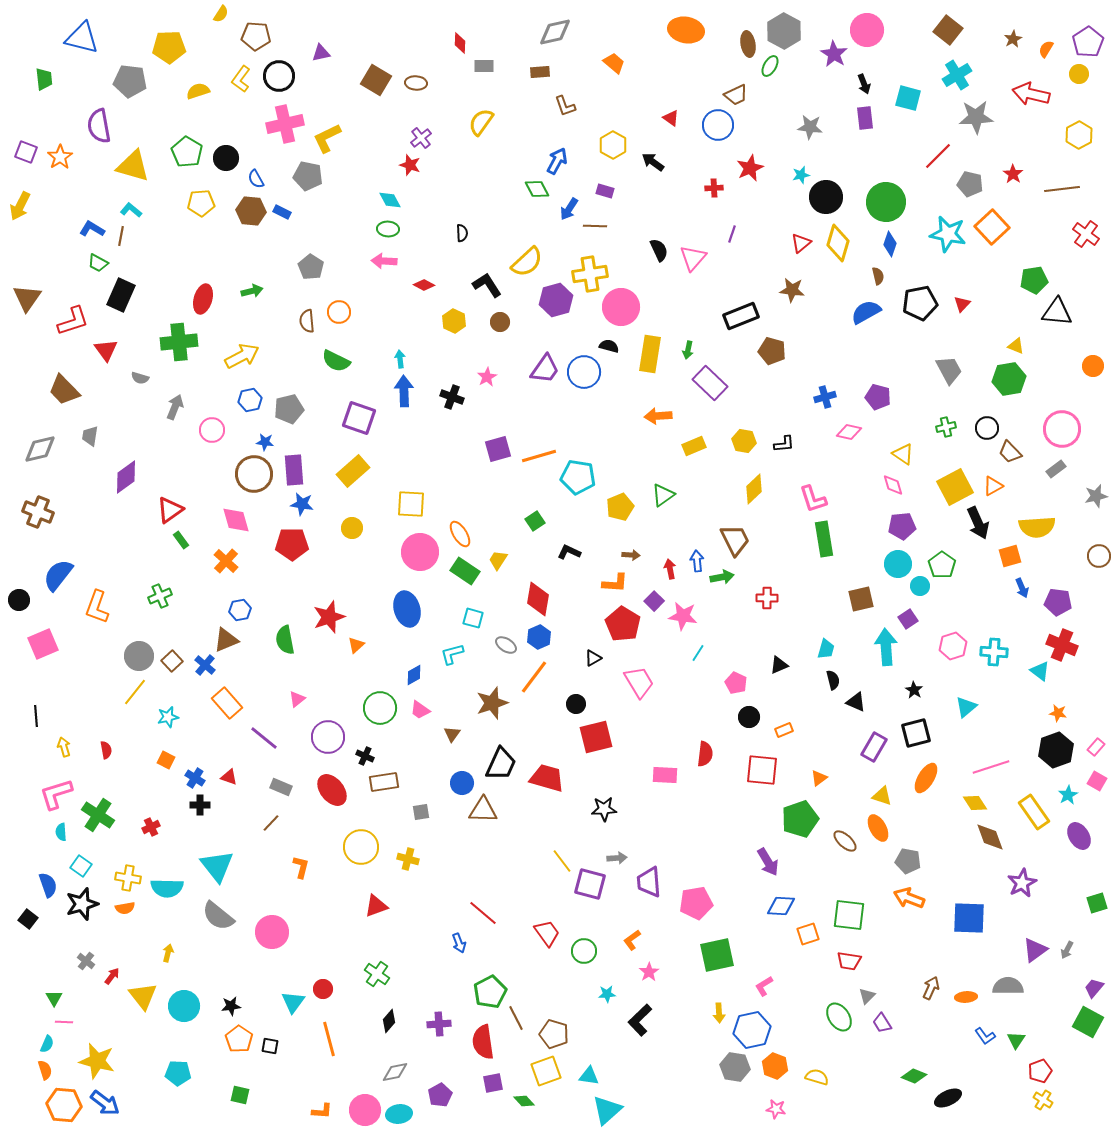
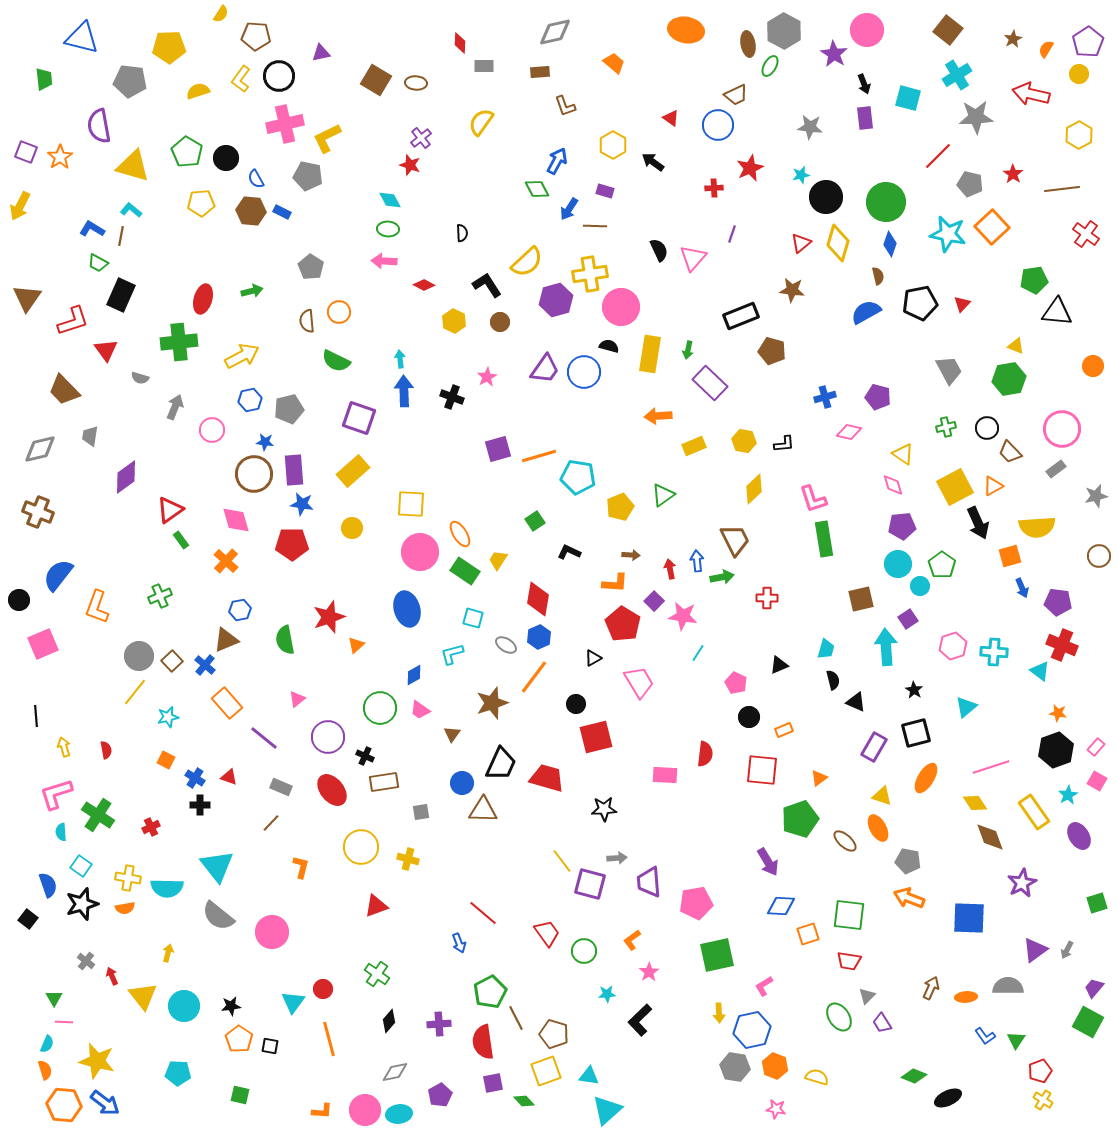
red arrow at (112, 976): rotated 60 degrees counterclockwise
